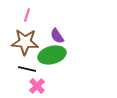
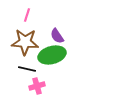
pink cross: rotated 28 degrees clockwise
